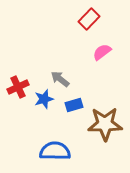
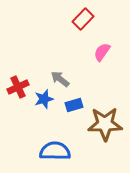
red rectangle: moved 6 px left
pink semicircle: rotated 18 degrees counterclockwise
